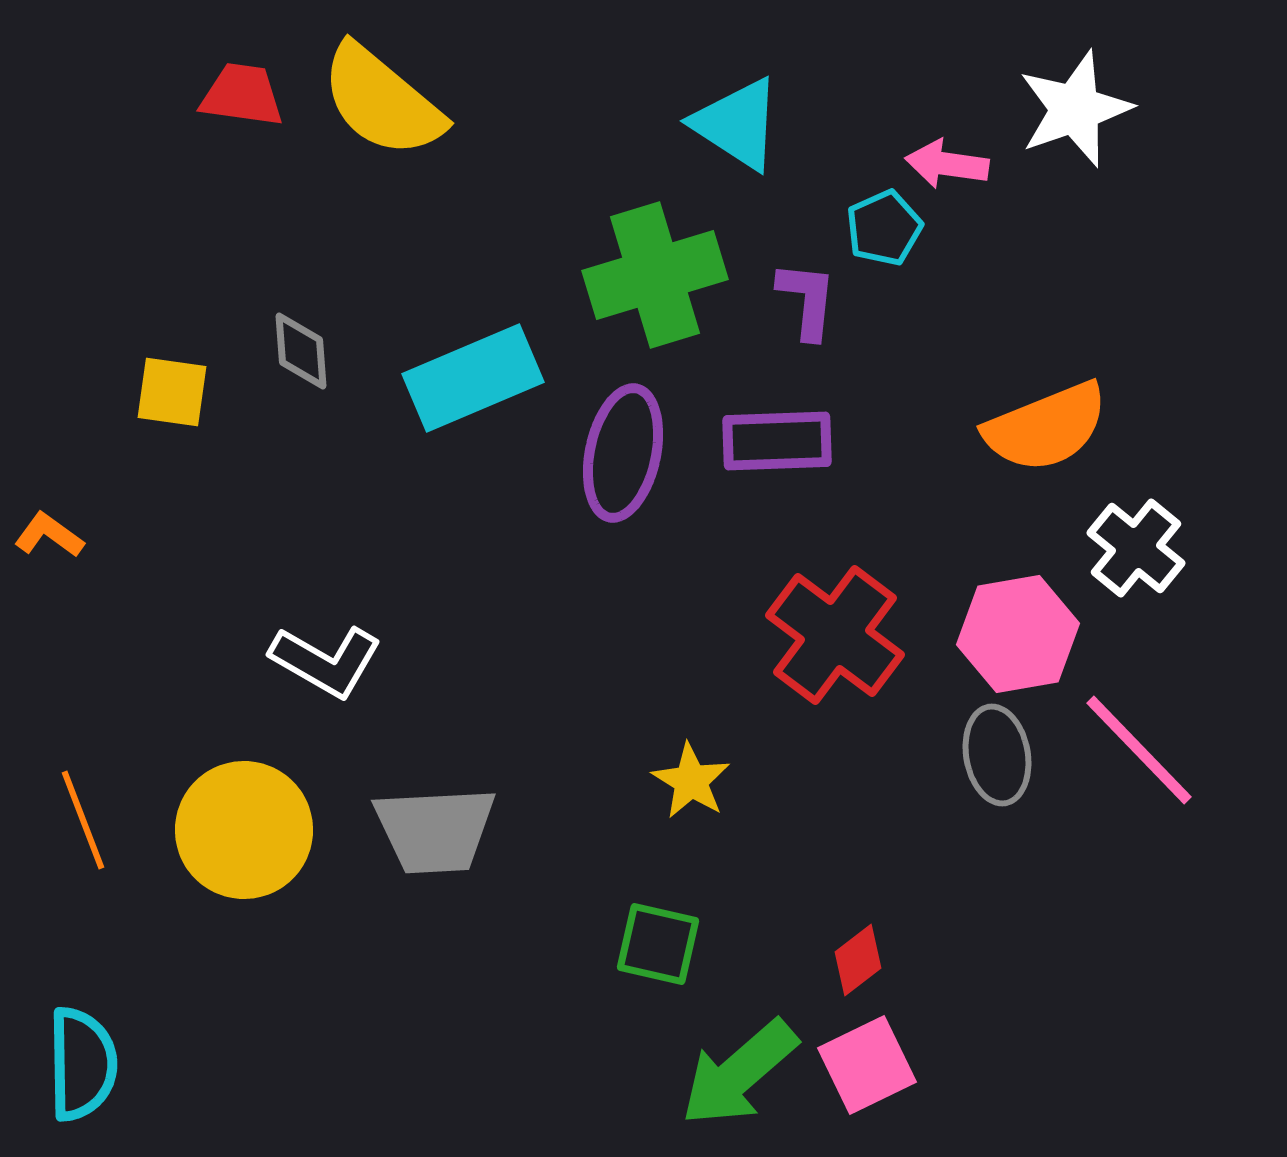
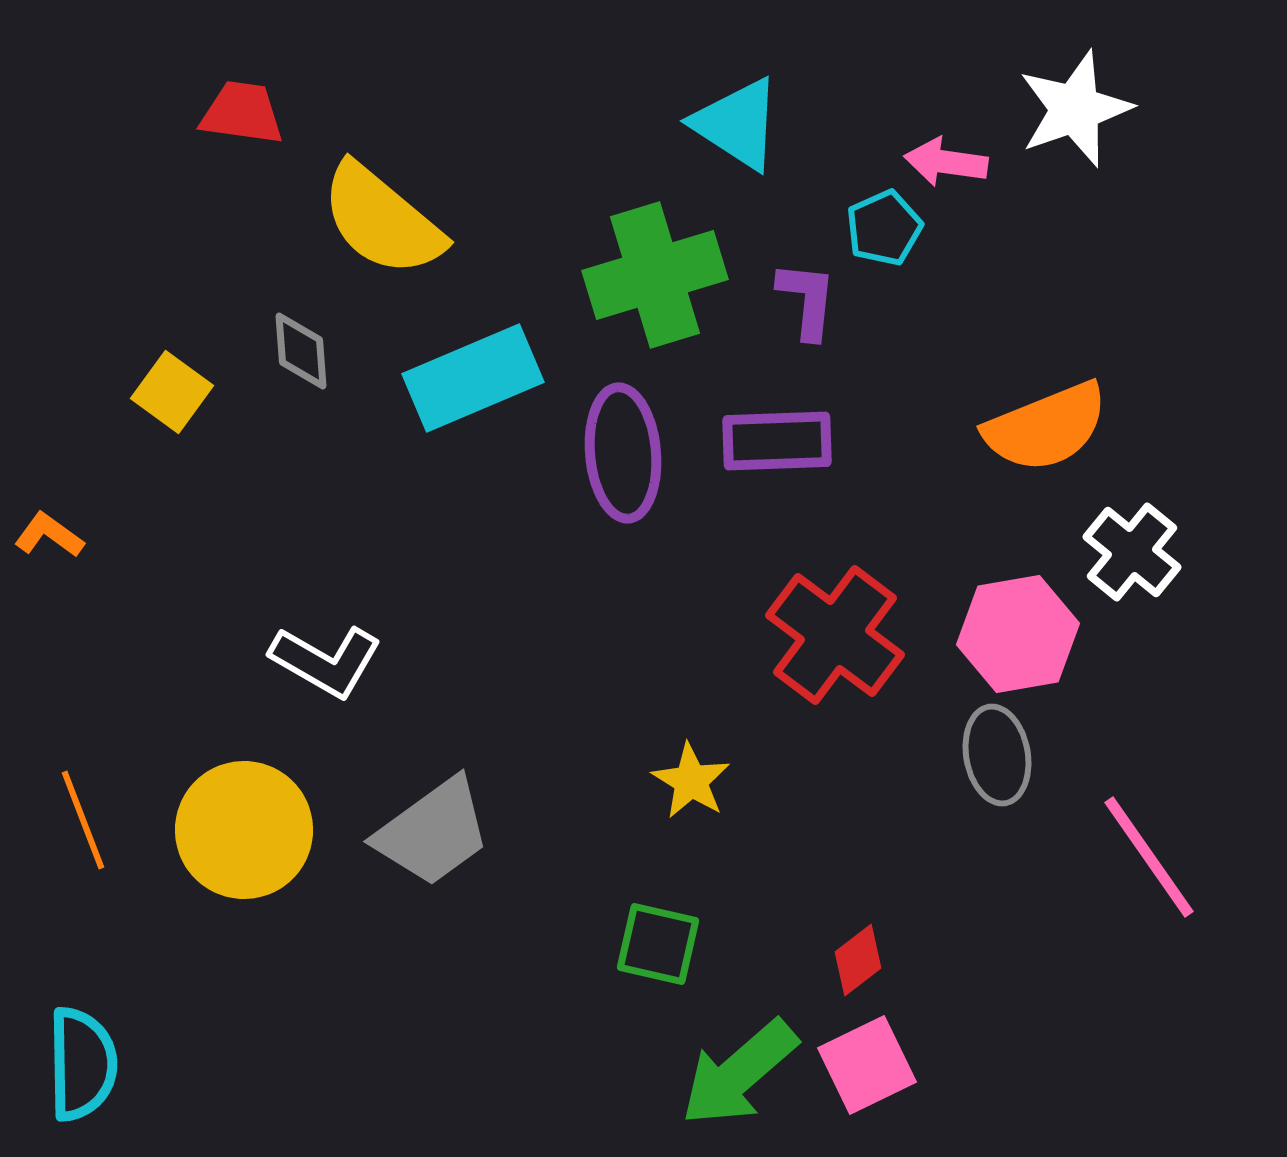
red trapezoid: moved 18 px down
yellow semicircle: moved 119 px down
pink arrow: moved 1 px left, 2 px up
yellow square: rotated 28 degrees clockwise
purple ellipse: rotated 17 degrees counterclockwise
white cross: moved 4 px left, 4 px down
pink line: moved 10 px right, 107 px down; rotated 9 degrees clockwise
gray trapezoid: moved 2 px left, 2 px down; rotated 33 degrees counterclockwise
